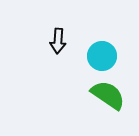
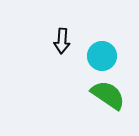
black arrow: moved 4 px right
